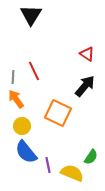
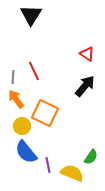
orange square: moved 13 px left
